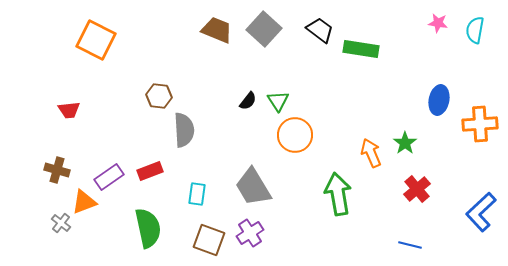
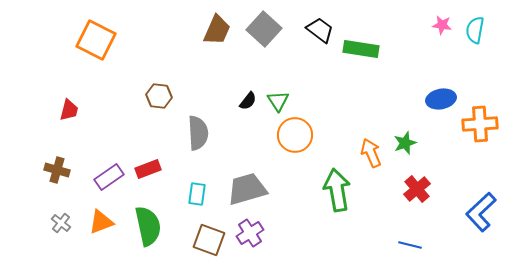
pink star: moved 4 px right, 2 px down
brown trapezoid: rotated 92 degrees clockwise
blue ellipse: moved 2 px right, 1 px up; rotated 68 degrees clockwise
red trapezoid: rotated 70 degrees counterclockwise
gray semicircle: moved 14 px right, 3 px down
green star: rotated 15 degrees clockwise
red rectangle: moved 2 px left, 2 px up
gray trapezoid: moved 6 px left, 2 px down; rotated 105 degrees clockwise
green arrow: moved 1 px left, 4 px up
orange triangle: moved 17 px right, 20 px down
green semicircle: moved 2 px up
